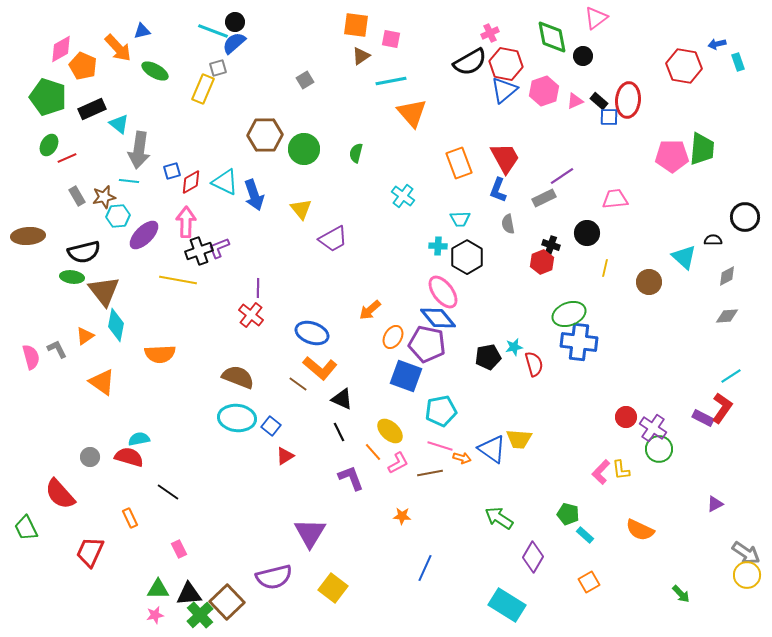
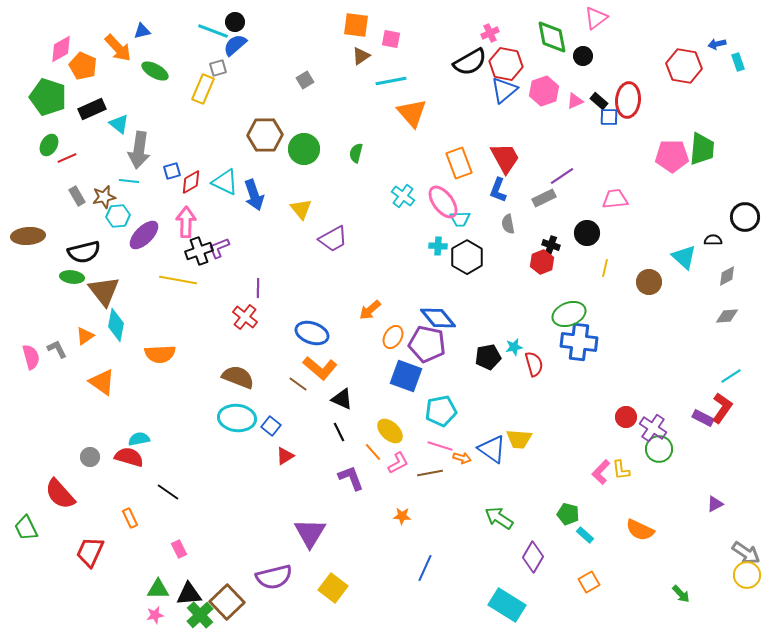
blue semicircle at (234, 43): moved 1 px right, 2 px down
pink ellipse at (443, 292): moved 90 px up
red cross at (251, 315): moved 6 px left, 2 px down
